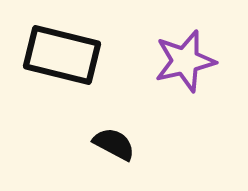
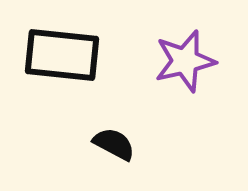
black rectangle: rotated 8 degrees counterclockwise
